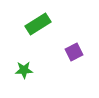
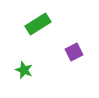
green star: rotated 24 degrees clockwise
